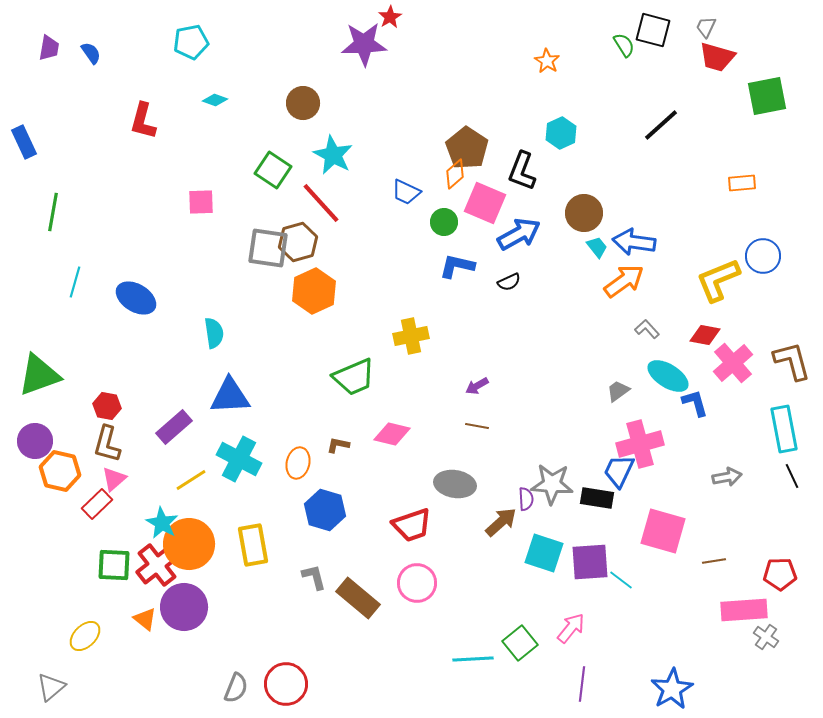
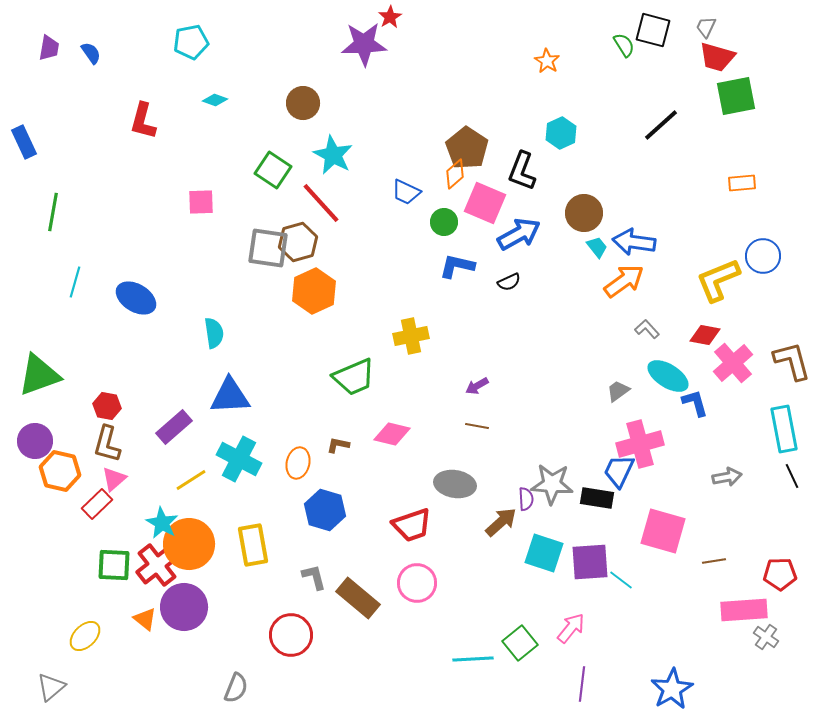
green square at (767, 96): moved 31 px left
red circle at (286, 684): moved 5 px right, 49 px up
